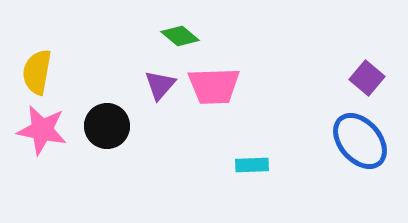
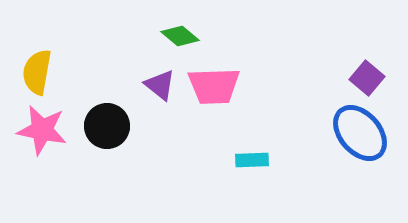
purple triangle: rotated 32 degrees counterclockwise
blue ellipse: moved 8 px up
cyan rectangle: moved 5 px up
